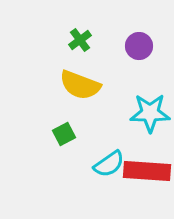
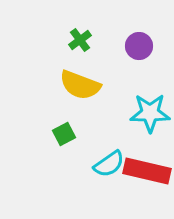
red rectangle: rotated 9 degrees clockwise
